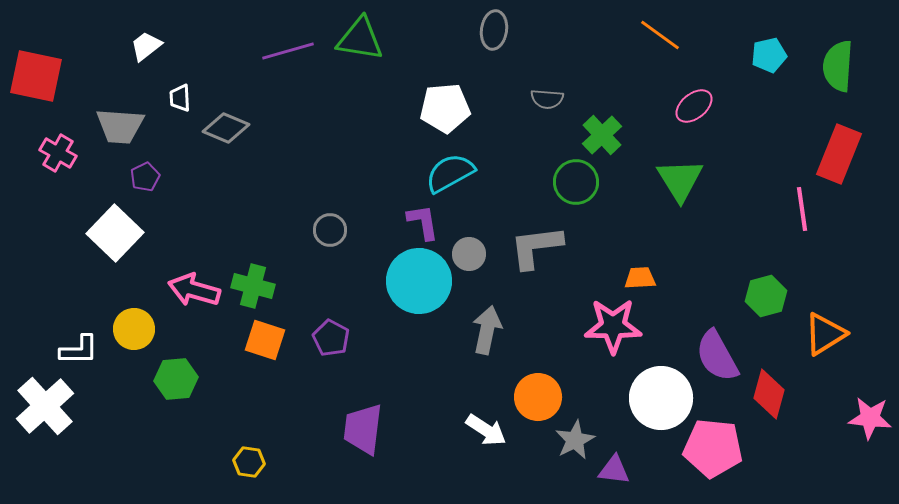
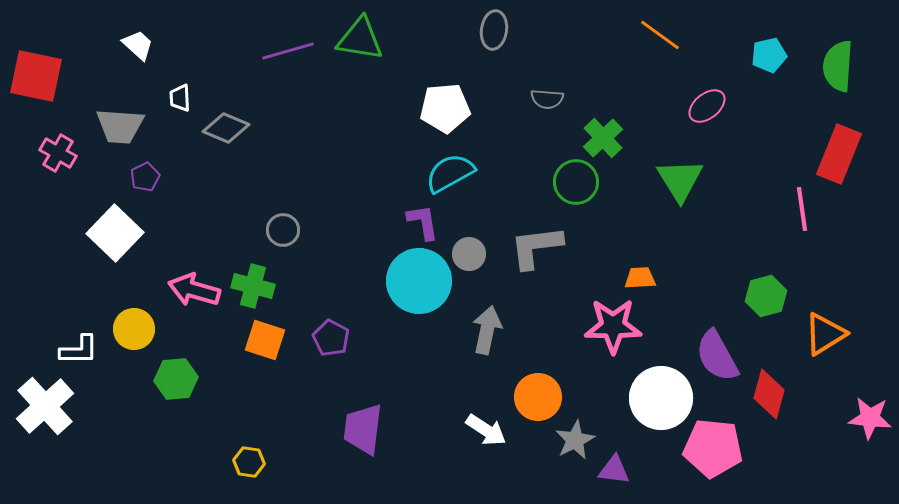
white trapezoid at (146, 46): moved 8 px left, 1 px up; rotated 80 degrees clockwise
pink ellipse at (694, 106): moved 13 px right
green cross at (602, 135): moved 1 px right, 3 px down
gray circle at (330, 230): moved 47 px left
